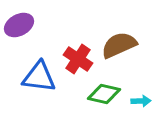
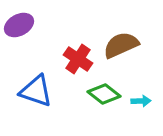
brown semicircle: moved 2 px right
blue triangle: moved 3 px left, 14 px down; rotated 12 degrees clockwise
green diamond: rotated 24 degrees clockwise
